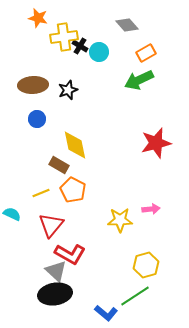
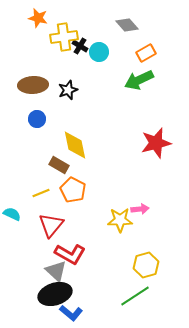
pink arrow: moved 11 px left
black ellipse: rotated 8 degrees counterclockwise
blue L-shape: moved 35 px left
